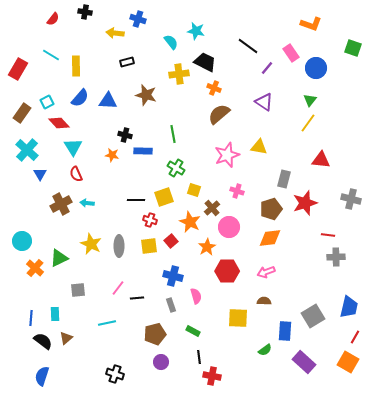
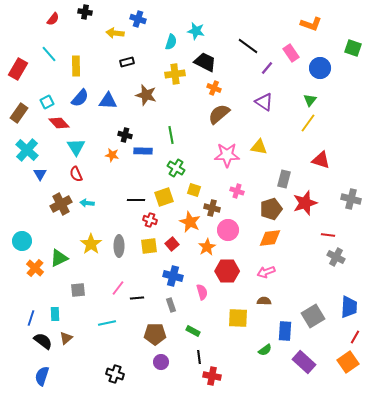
cyan semicircle at (171, 42): rotated 56 degrees clockwise
cyan line at (51, 55): moved 2 px left, 1 px up; rotated 18 degrees clockwise
blue circle at (316, 68): moved 4 px right
yellow cross at (179, 74): moved 4 px left
brown rectangle at (22, 113): moved 3 px left
green line at (173, 134): moved 2 px left, 1 px down
cyan triangle at (73, 147): moved 3 px right
pink star at (227, 155): rotated 20 degrees clockwise
red triangle at (321, 160): rotated 12 degrees clockwise
brown cross at (212, 208): rotated 35 degrees counterclockwise
pink circle at (229, 227): moved 1 px left, 3 px down
red square at (171, 241): moved 1 px right, 3 px down
yellow star at (91, 244): rotated 10 degrees clockwise
gray cross at (336, 257): rotated 30 degrees clockwise
pink semicircle at (196, 296): moved 6 px right, 4 px up
blue trapezoid at (349, 307): rotated 10 degrees counterclockwise
blue line at (31, 318): rotated 14 degrees clockwise
brown pentagon at (155, 334): rotated 15 degrees clockwise
orange square at (348, 362): rotated 25 degrees clockwise
